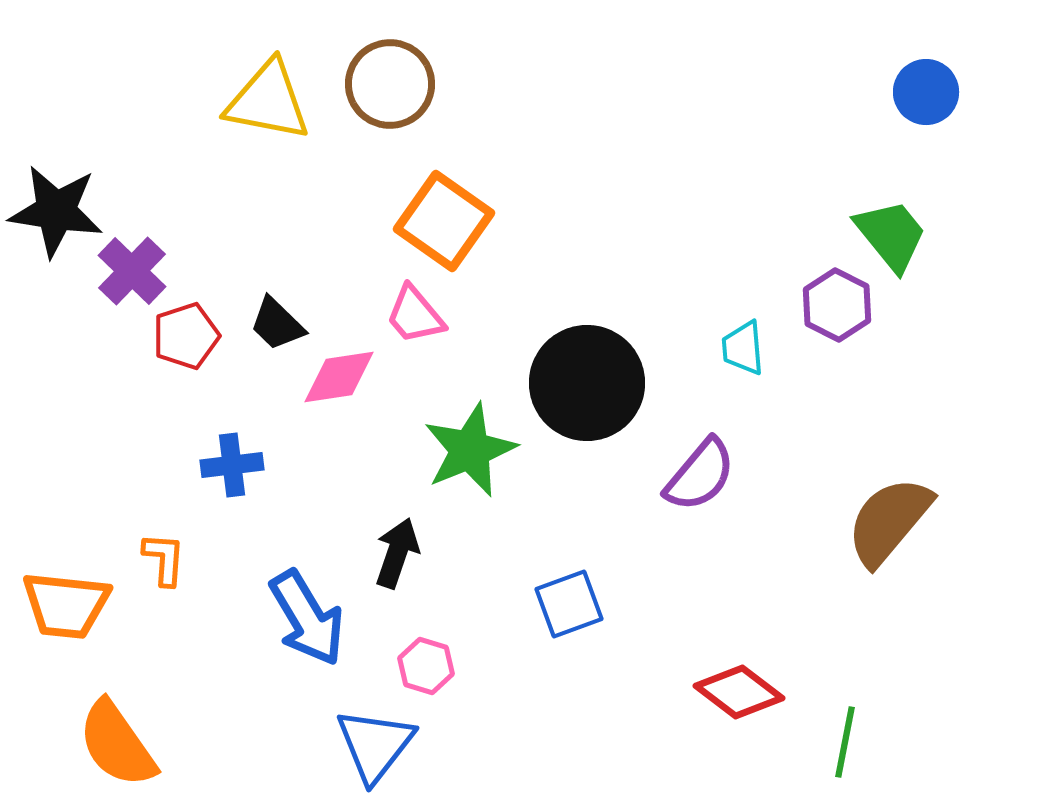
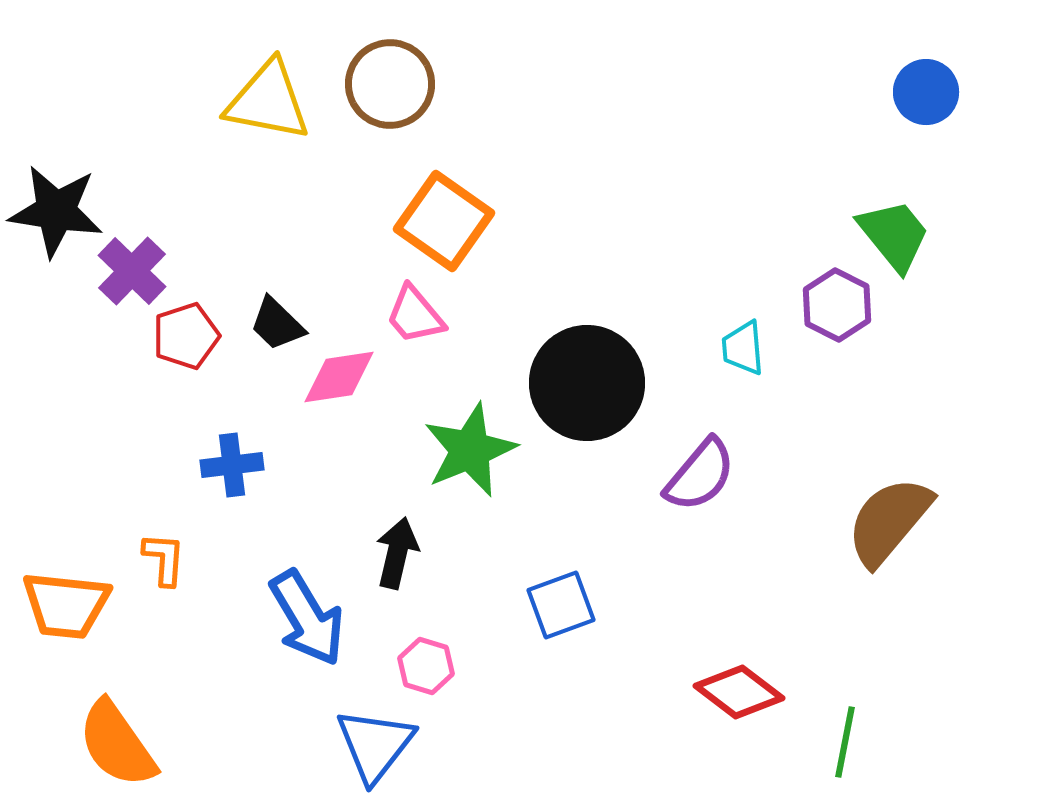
green trapezoid: moved 3 px right
black arrow: rotated 6 degrees counterclockwise
blue square: moved 8 px left, 1 px down
